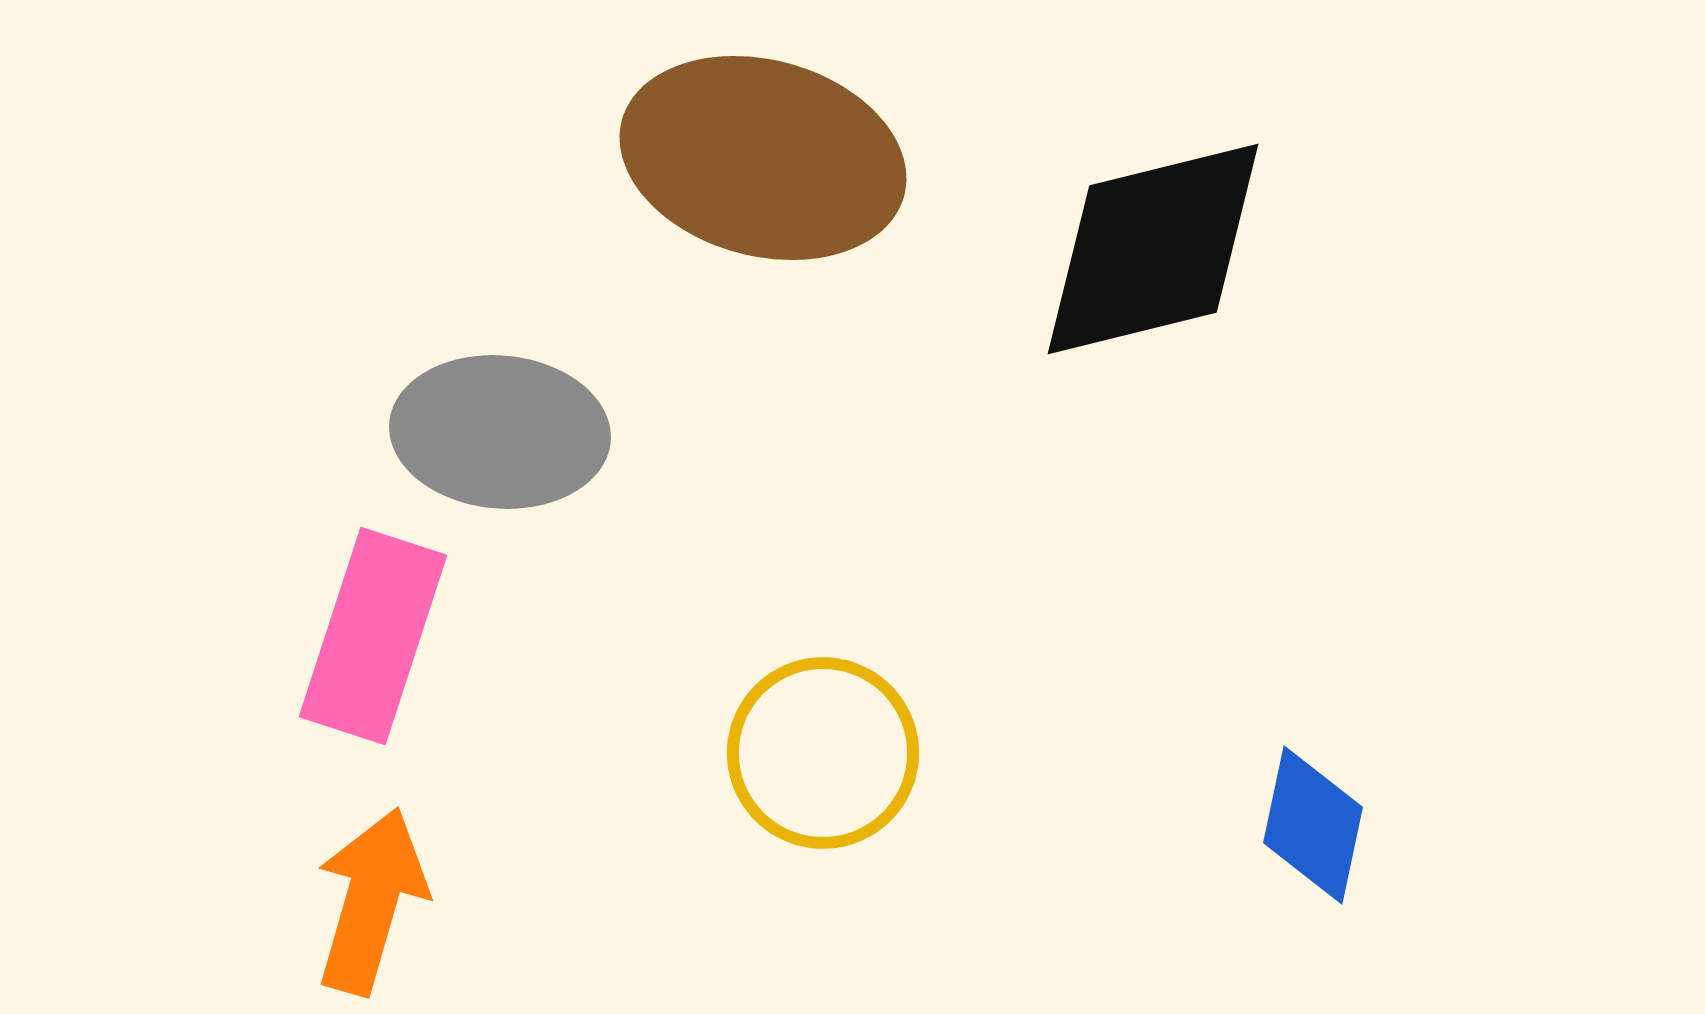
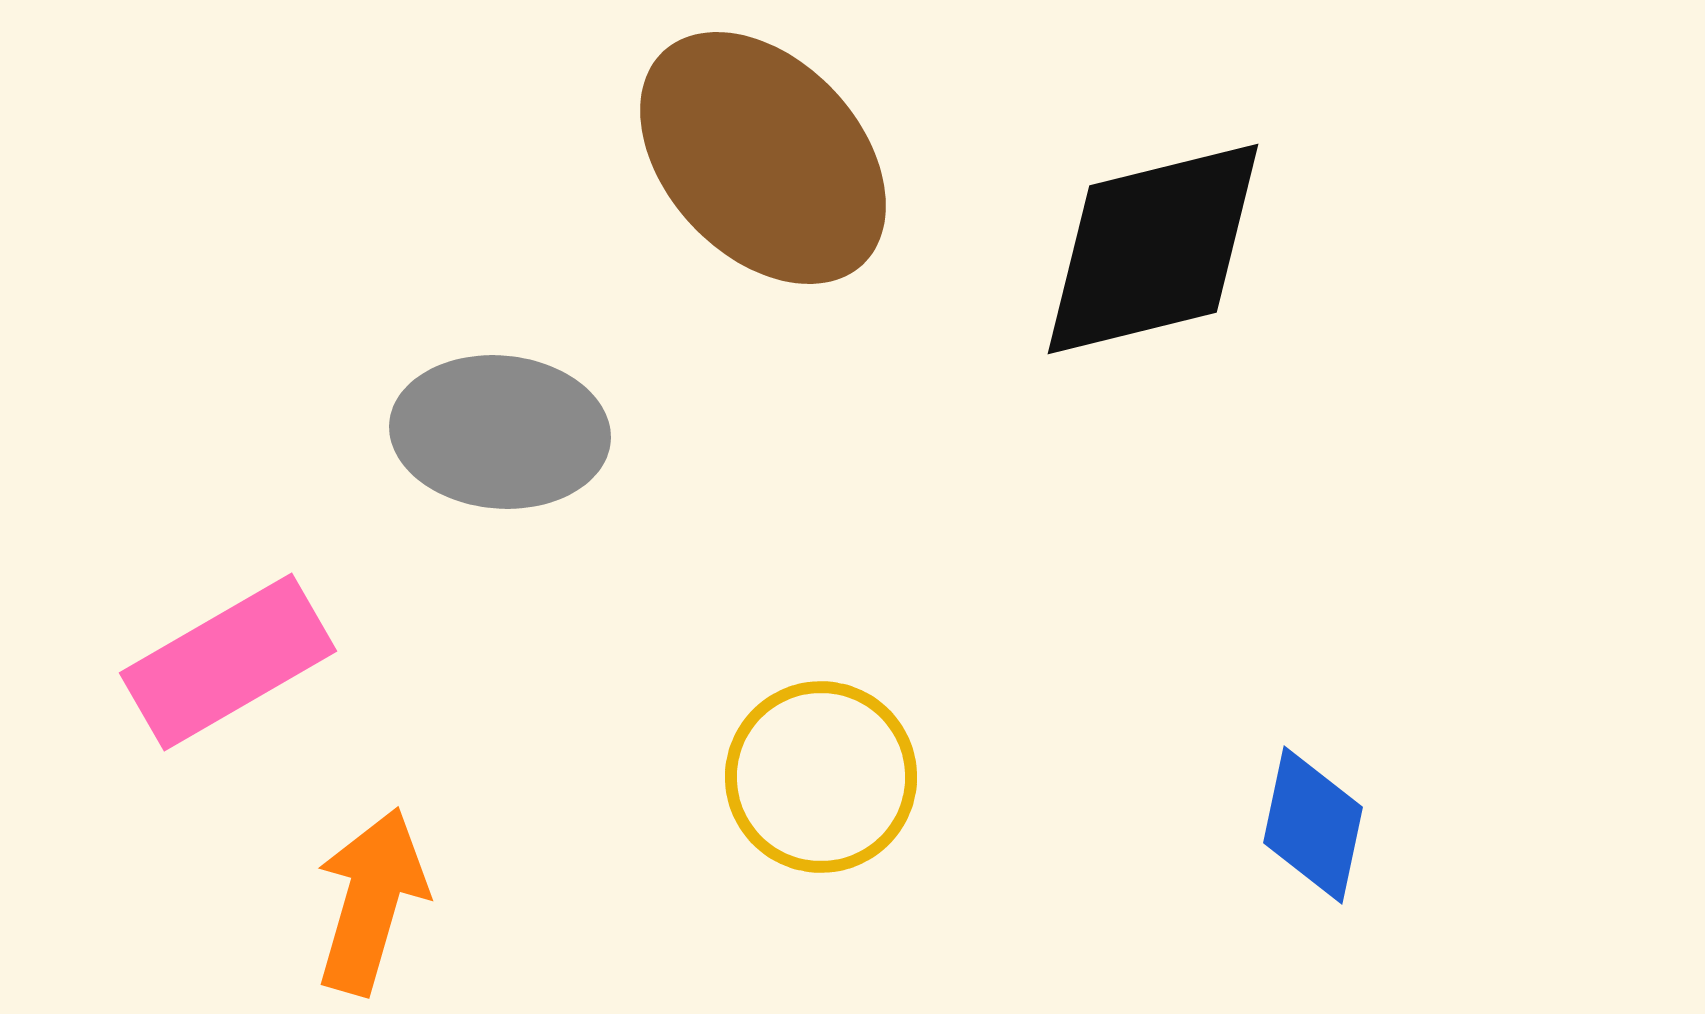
brown ellipse: rotated 32 degrees clockwise
pink rectangle: moved 145 px left, 26 px down; rotated 42 degrees clockwise
yellow circle: moved 2 px left, 24 px down
